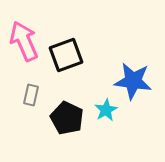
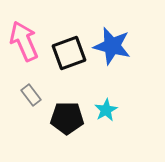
black square: moved 3 px right, 2 px up
blue star: moved 21 px left, 35 px up; rotated 6 degrees clockwise
gray rectangle: rotated 50 degrees counterclockwise
black pentagon: rotated 24 degrees counterclockwise
